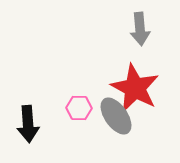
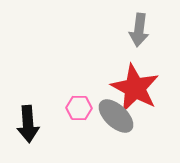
gray arrow: moved 1 px left, 1 px down; rotated 12 degrees clockwise
gray ellipse: rotated 12 degrees counterclockwise
